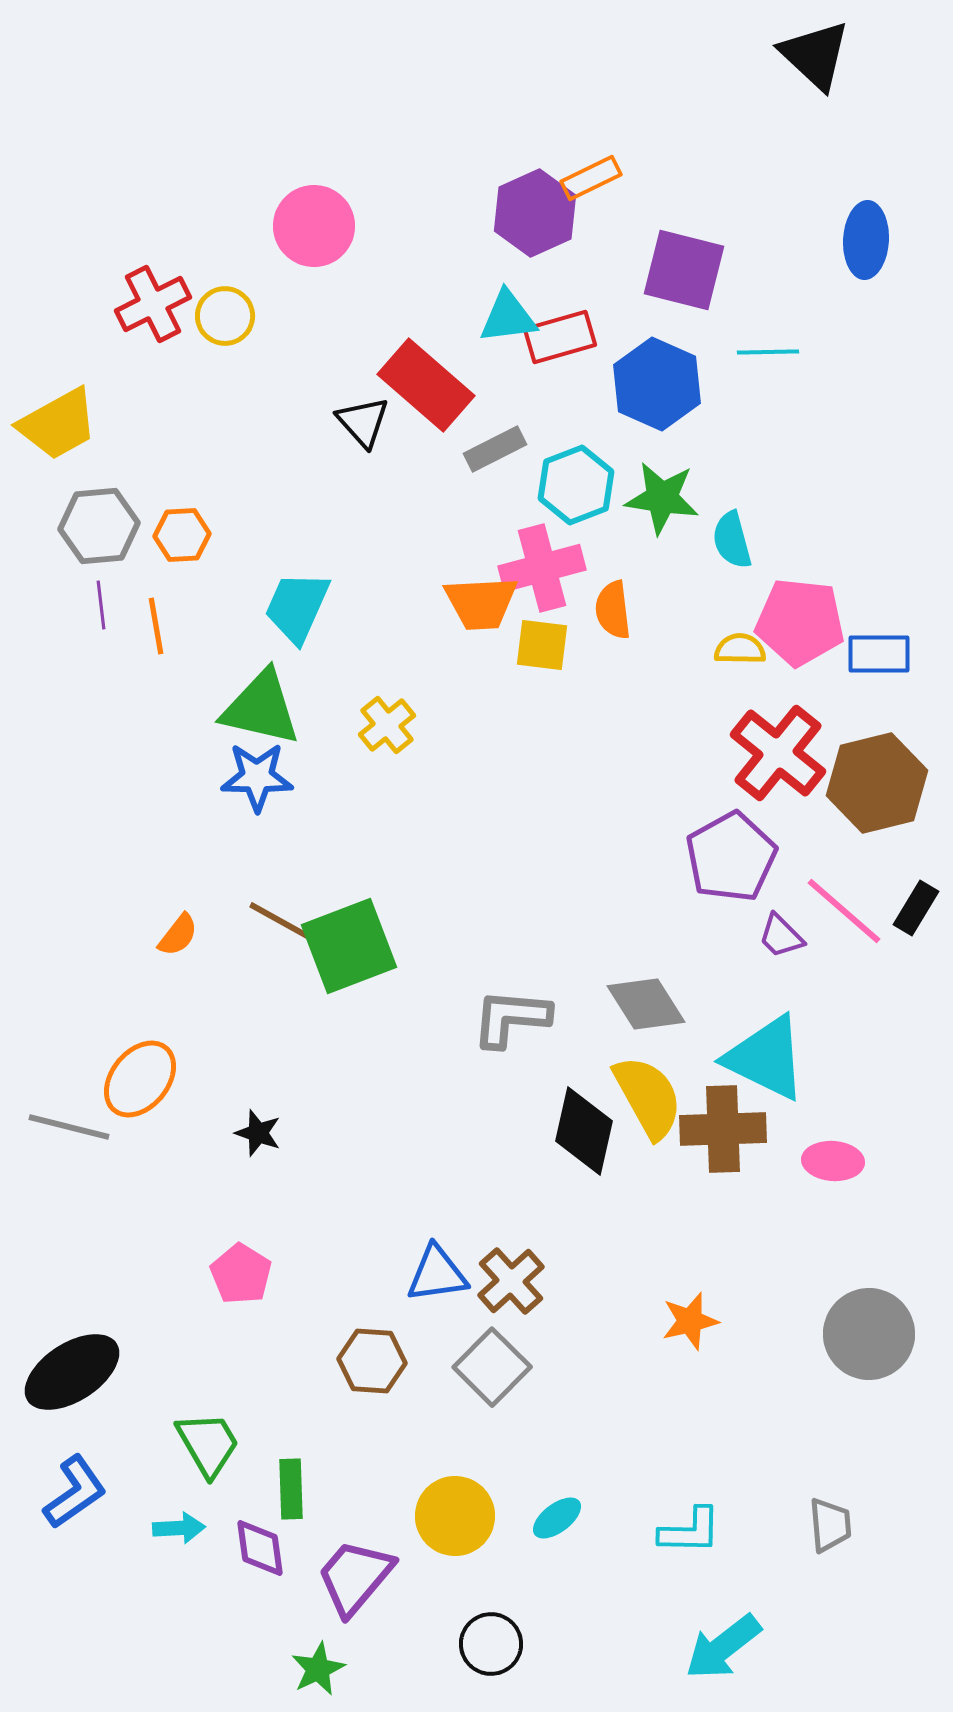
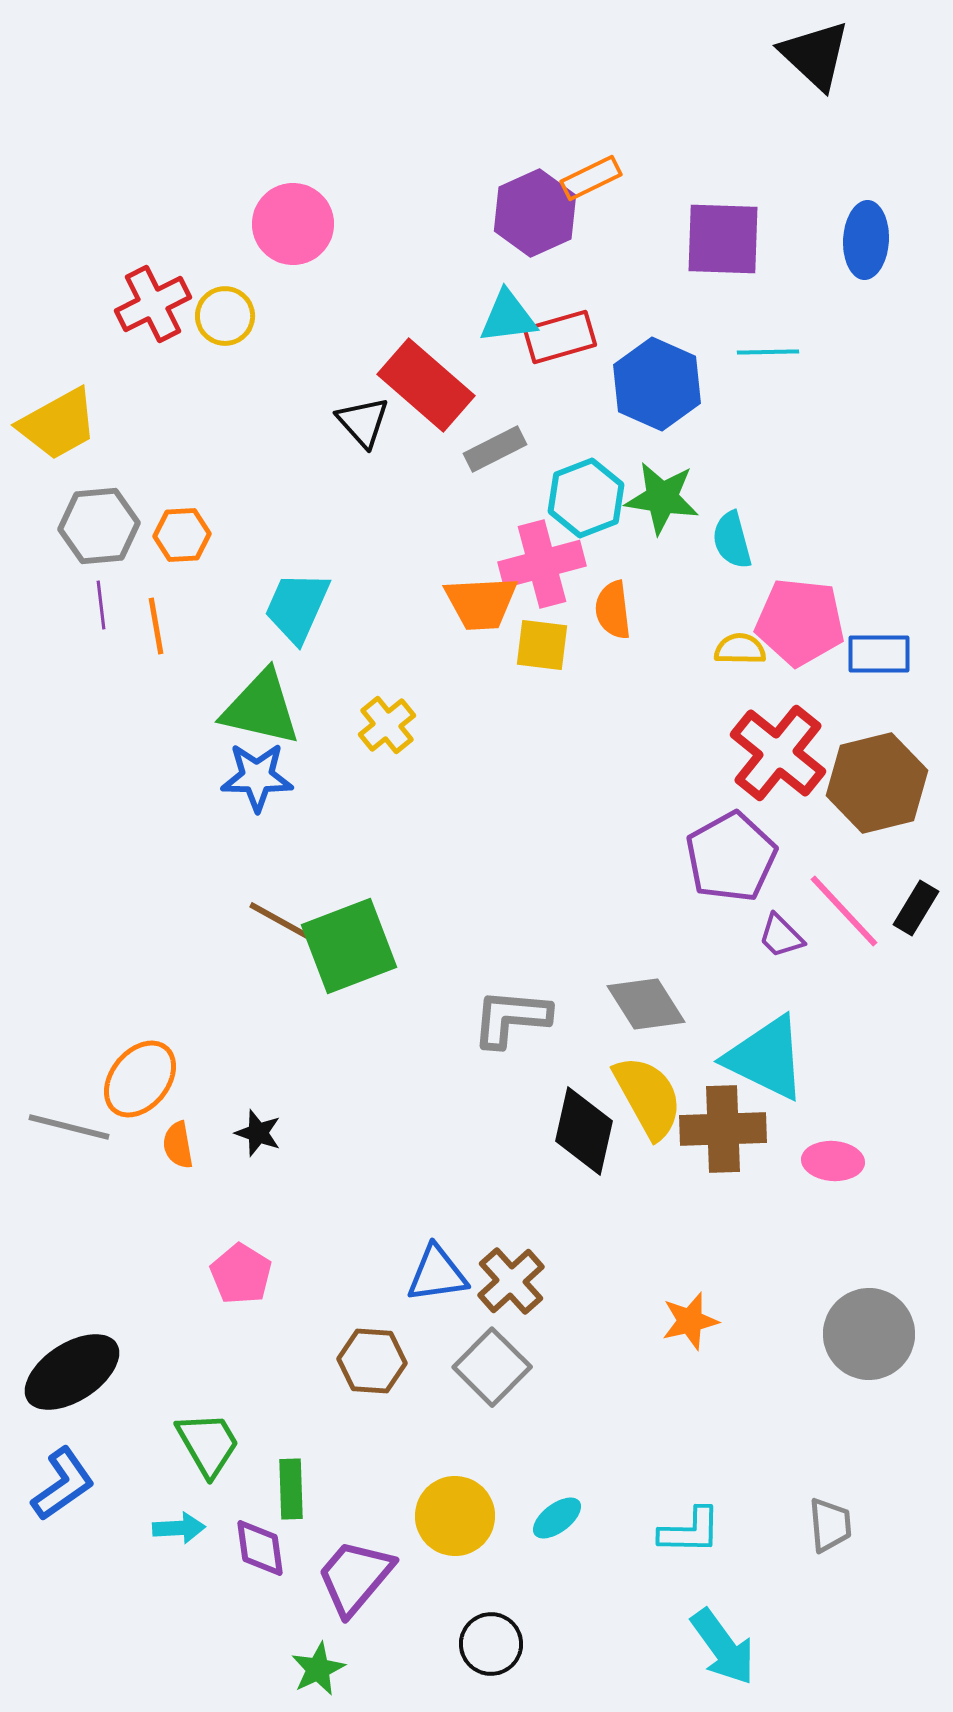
pink circle at (314, 226): moved 21 px left, 2 px up
purple square at (684, 270): moved 39 px right, 31 px up; rotated 12 degrees counterclockwise
cyan hexagon at (576, 485): moved 10 px right, 13 px down
pink cross at (542, 568): moved 4 px up
pink line at (844, 911): rotated 6 degrees clockwise
orange semicircle at (178, 935): moved 210 px down; rotated 132 degrees clockwise
blue L-shape at (75, 1492): moved 12 px left, 8 px up
cyan arrow at (723, 1647): rotated 88 degrees counterclockwise
